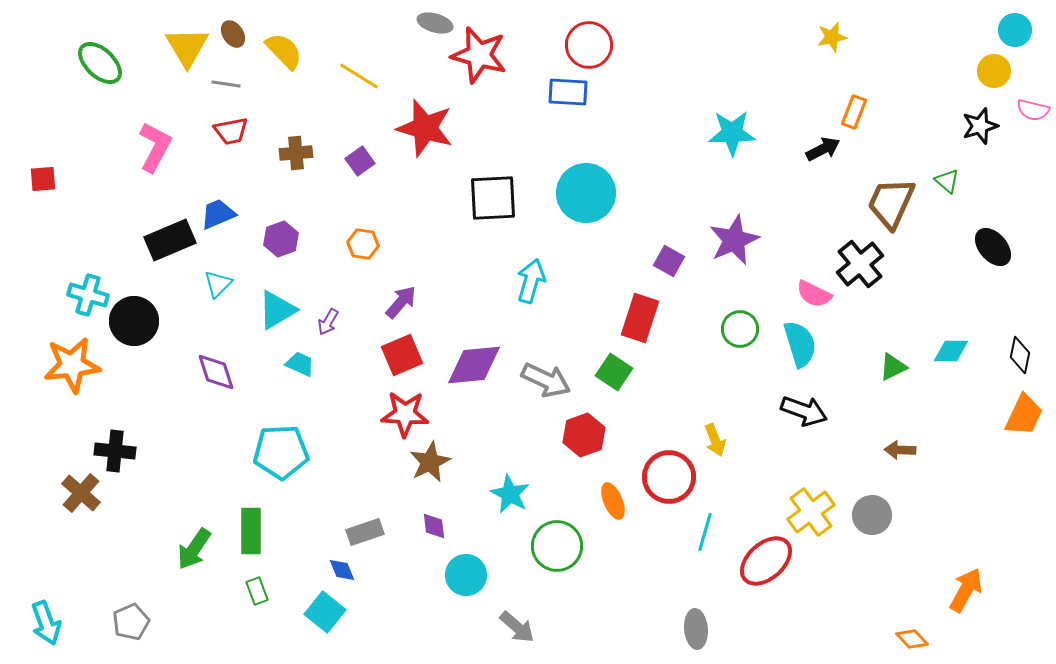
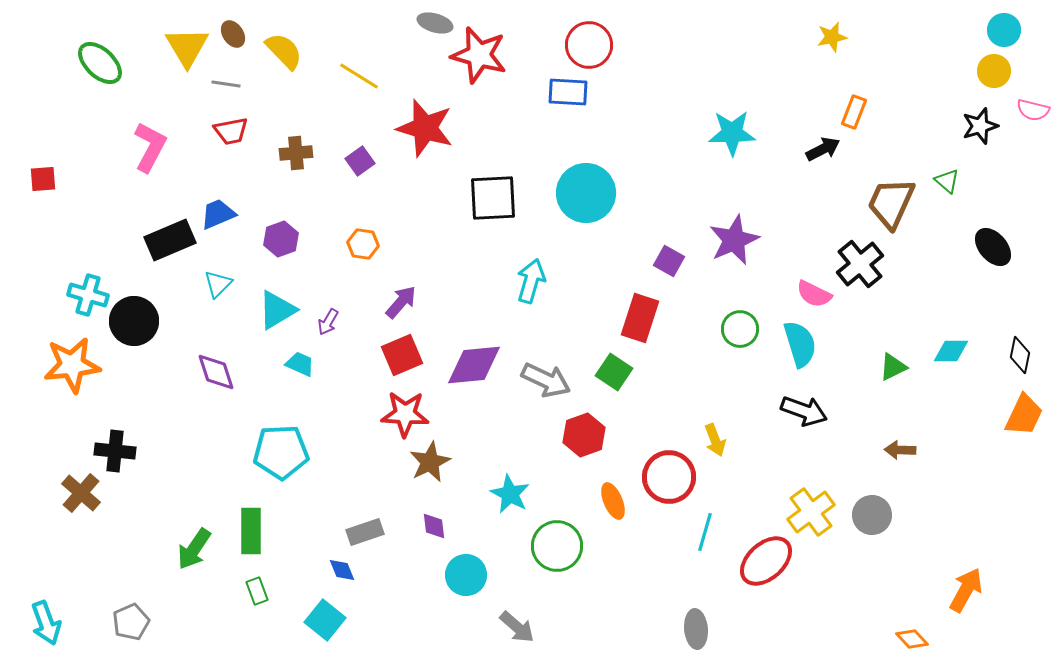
cyan circle at (1015, 30): moved 11 px left
pink L-shape at (155, 147): moved 5 px left
cyan square at (325, 612): moved 8 px down
